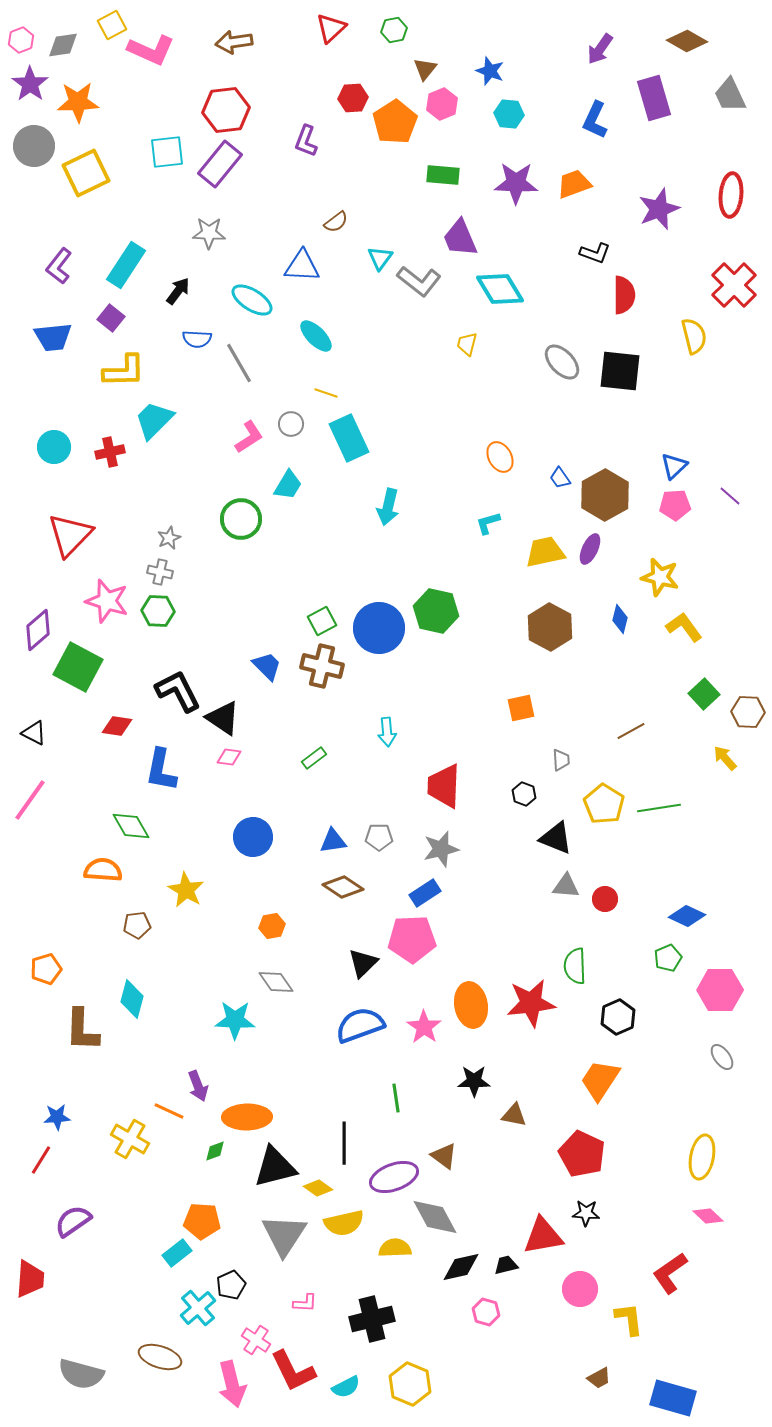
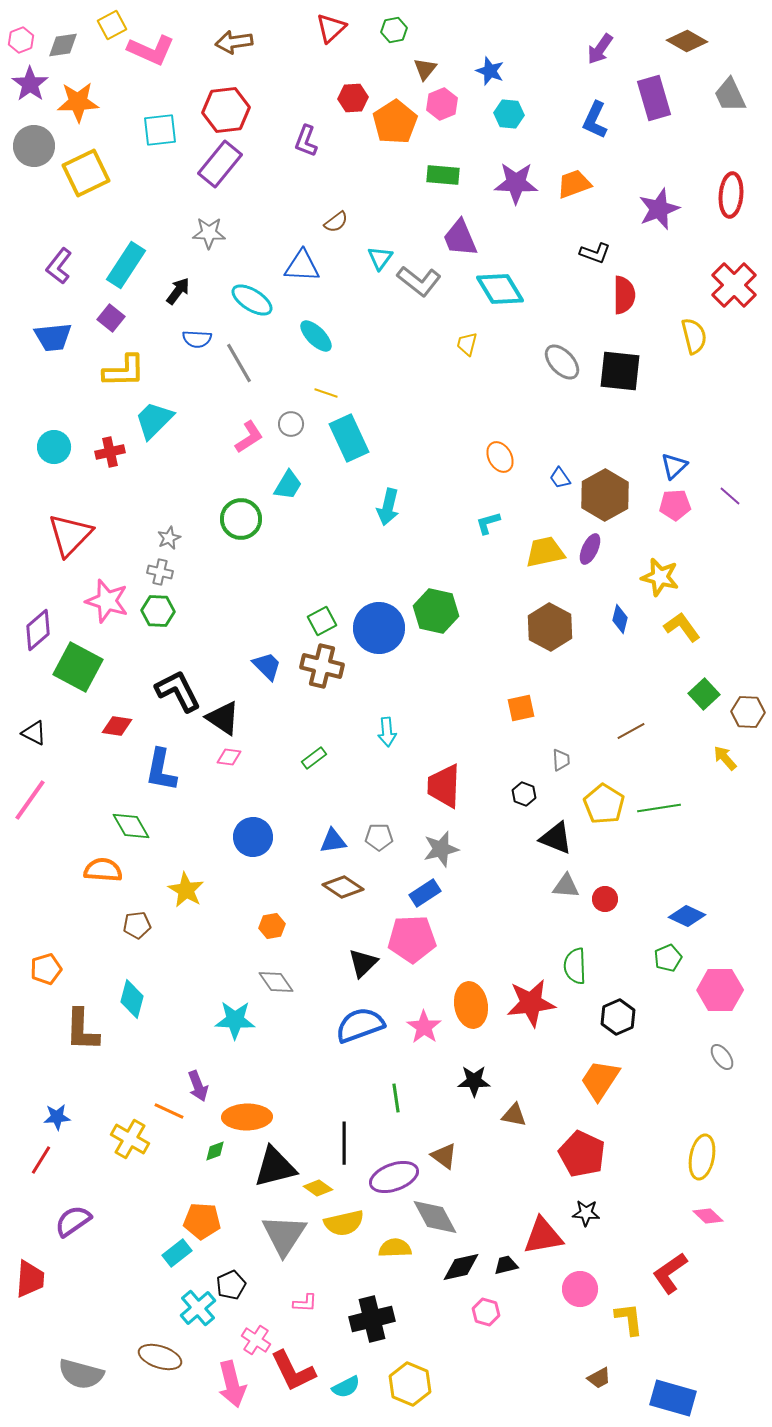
cyan square at (167, 152): moved 7 px left, 22 px up
yellow L-shape at (684, 627): moved 2 px left
